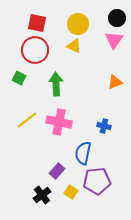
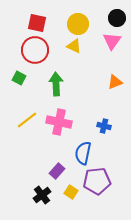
pink triangle: moved 2 px left, 1 px down
